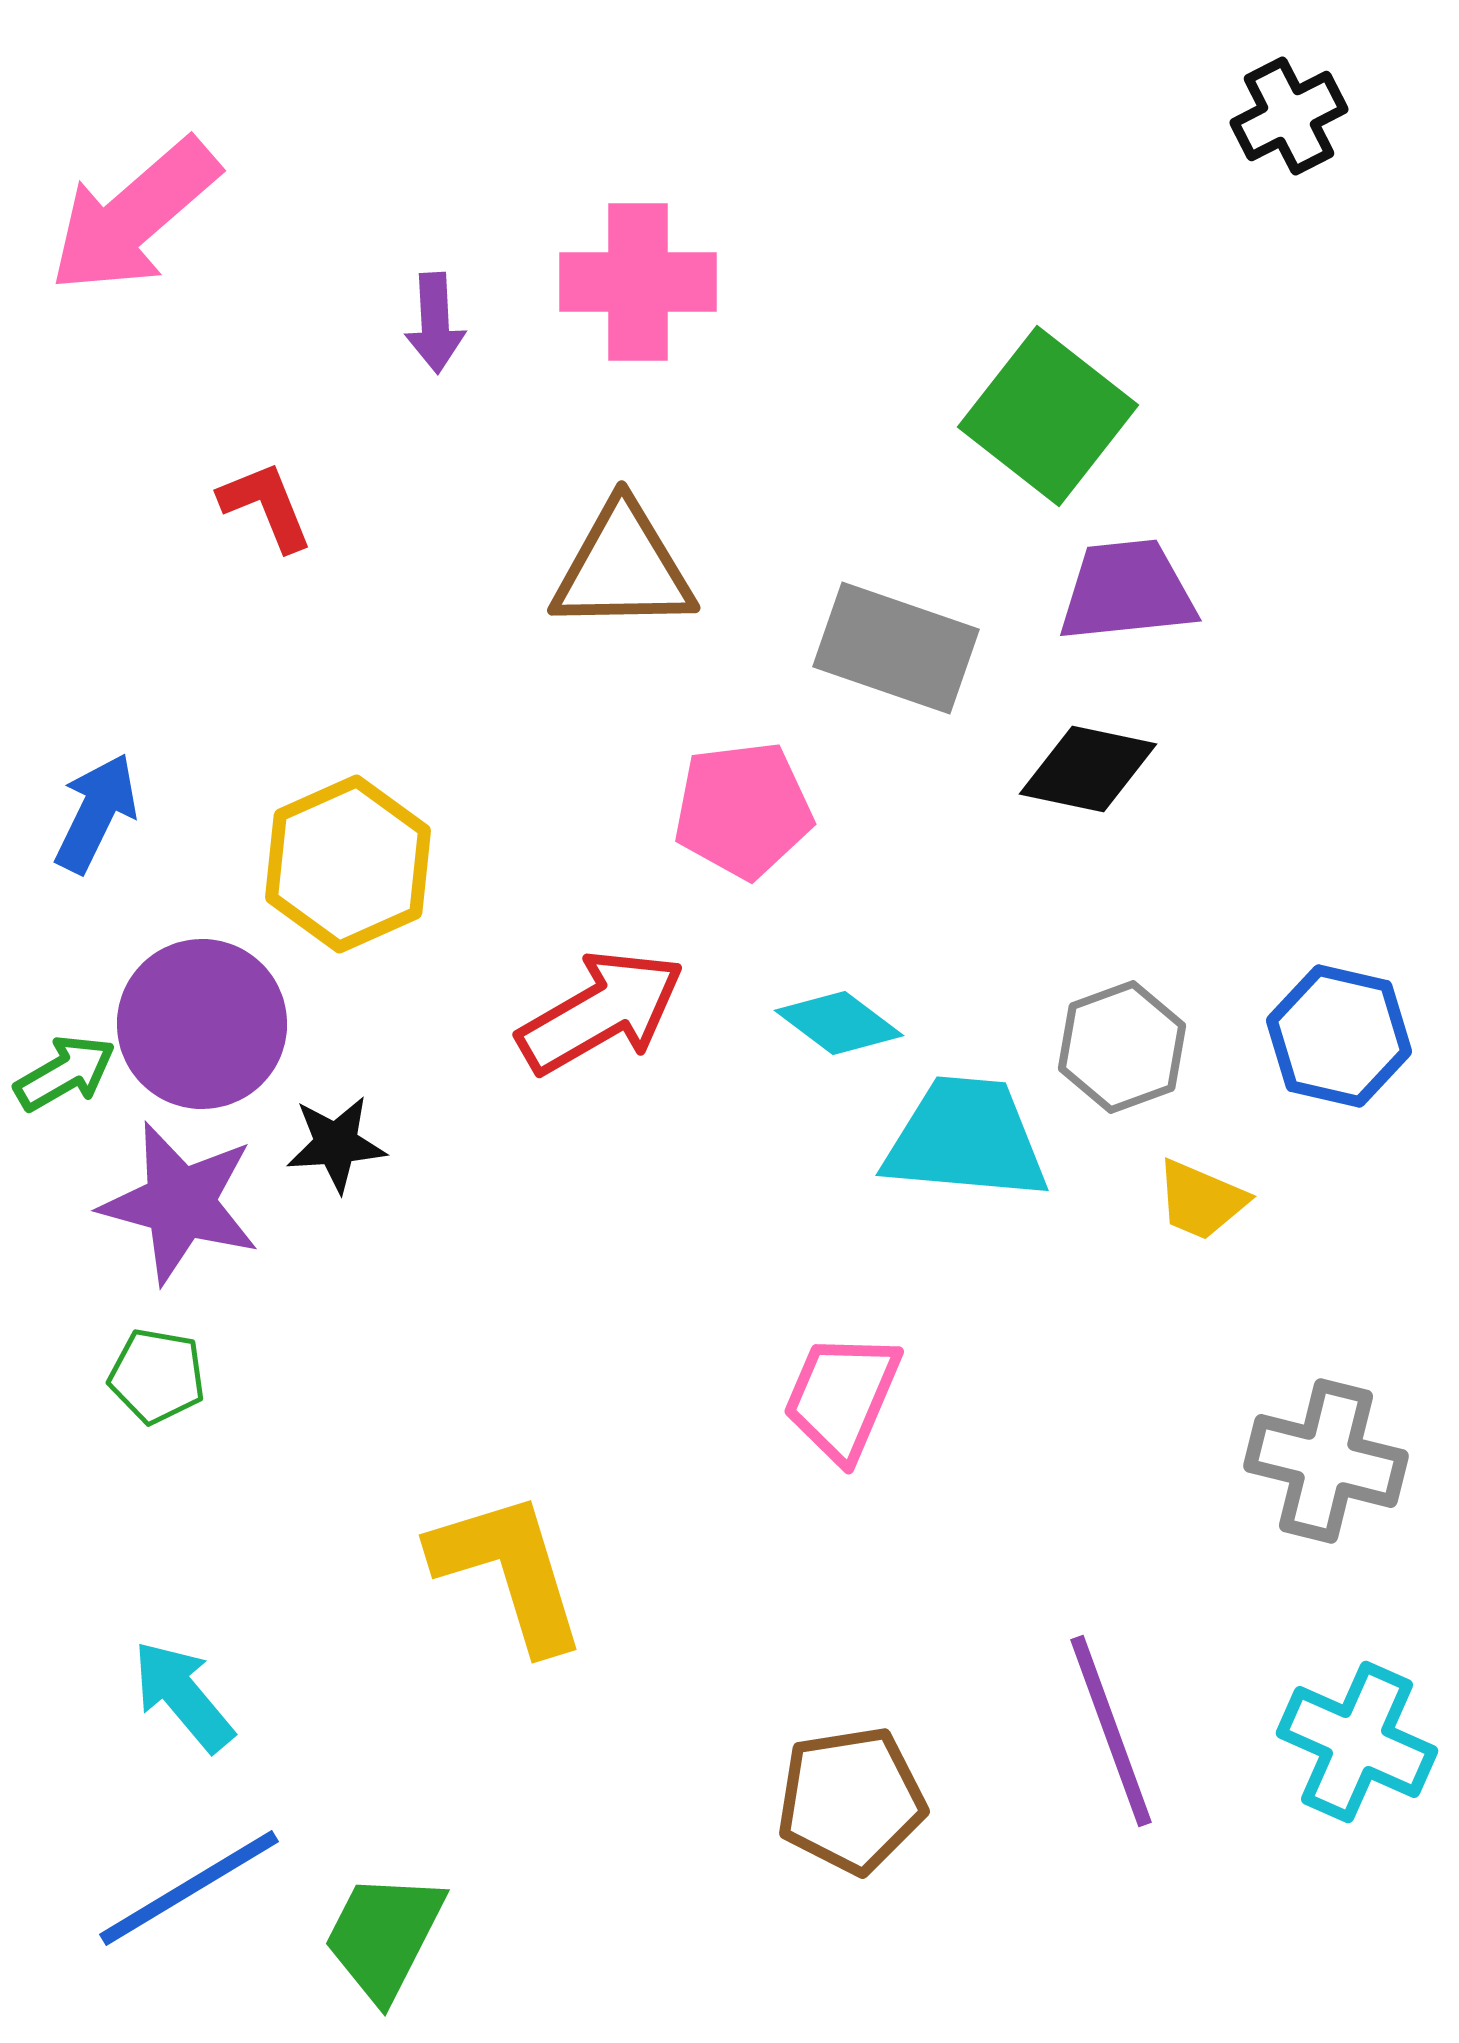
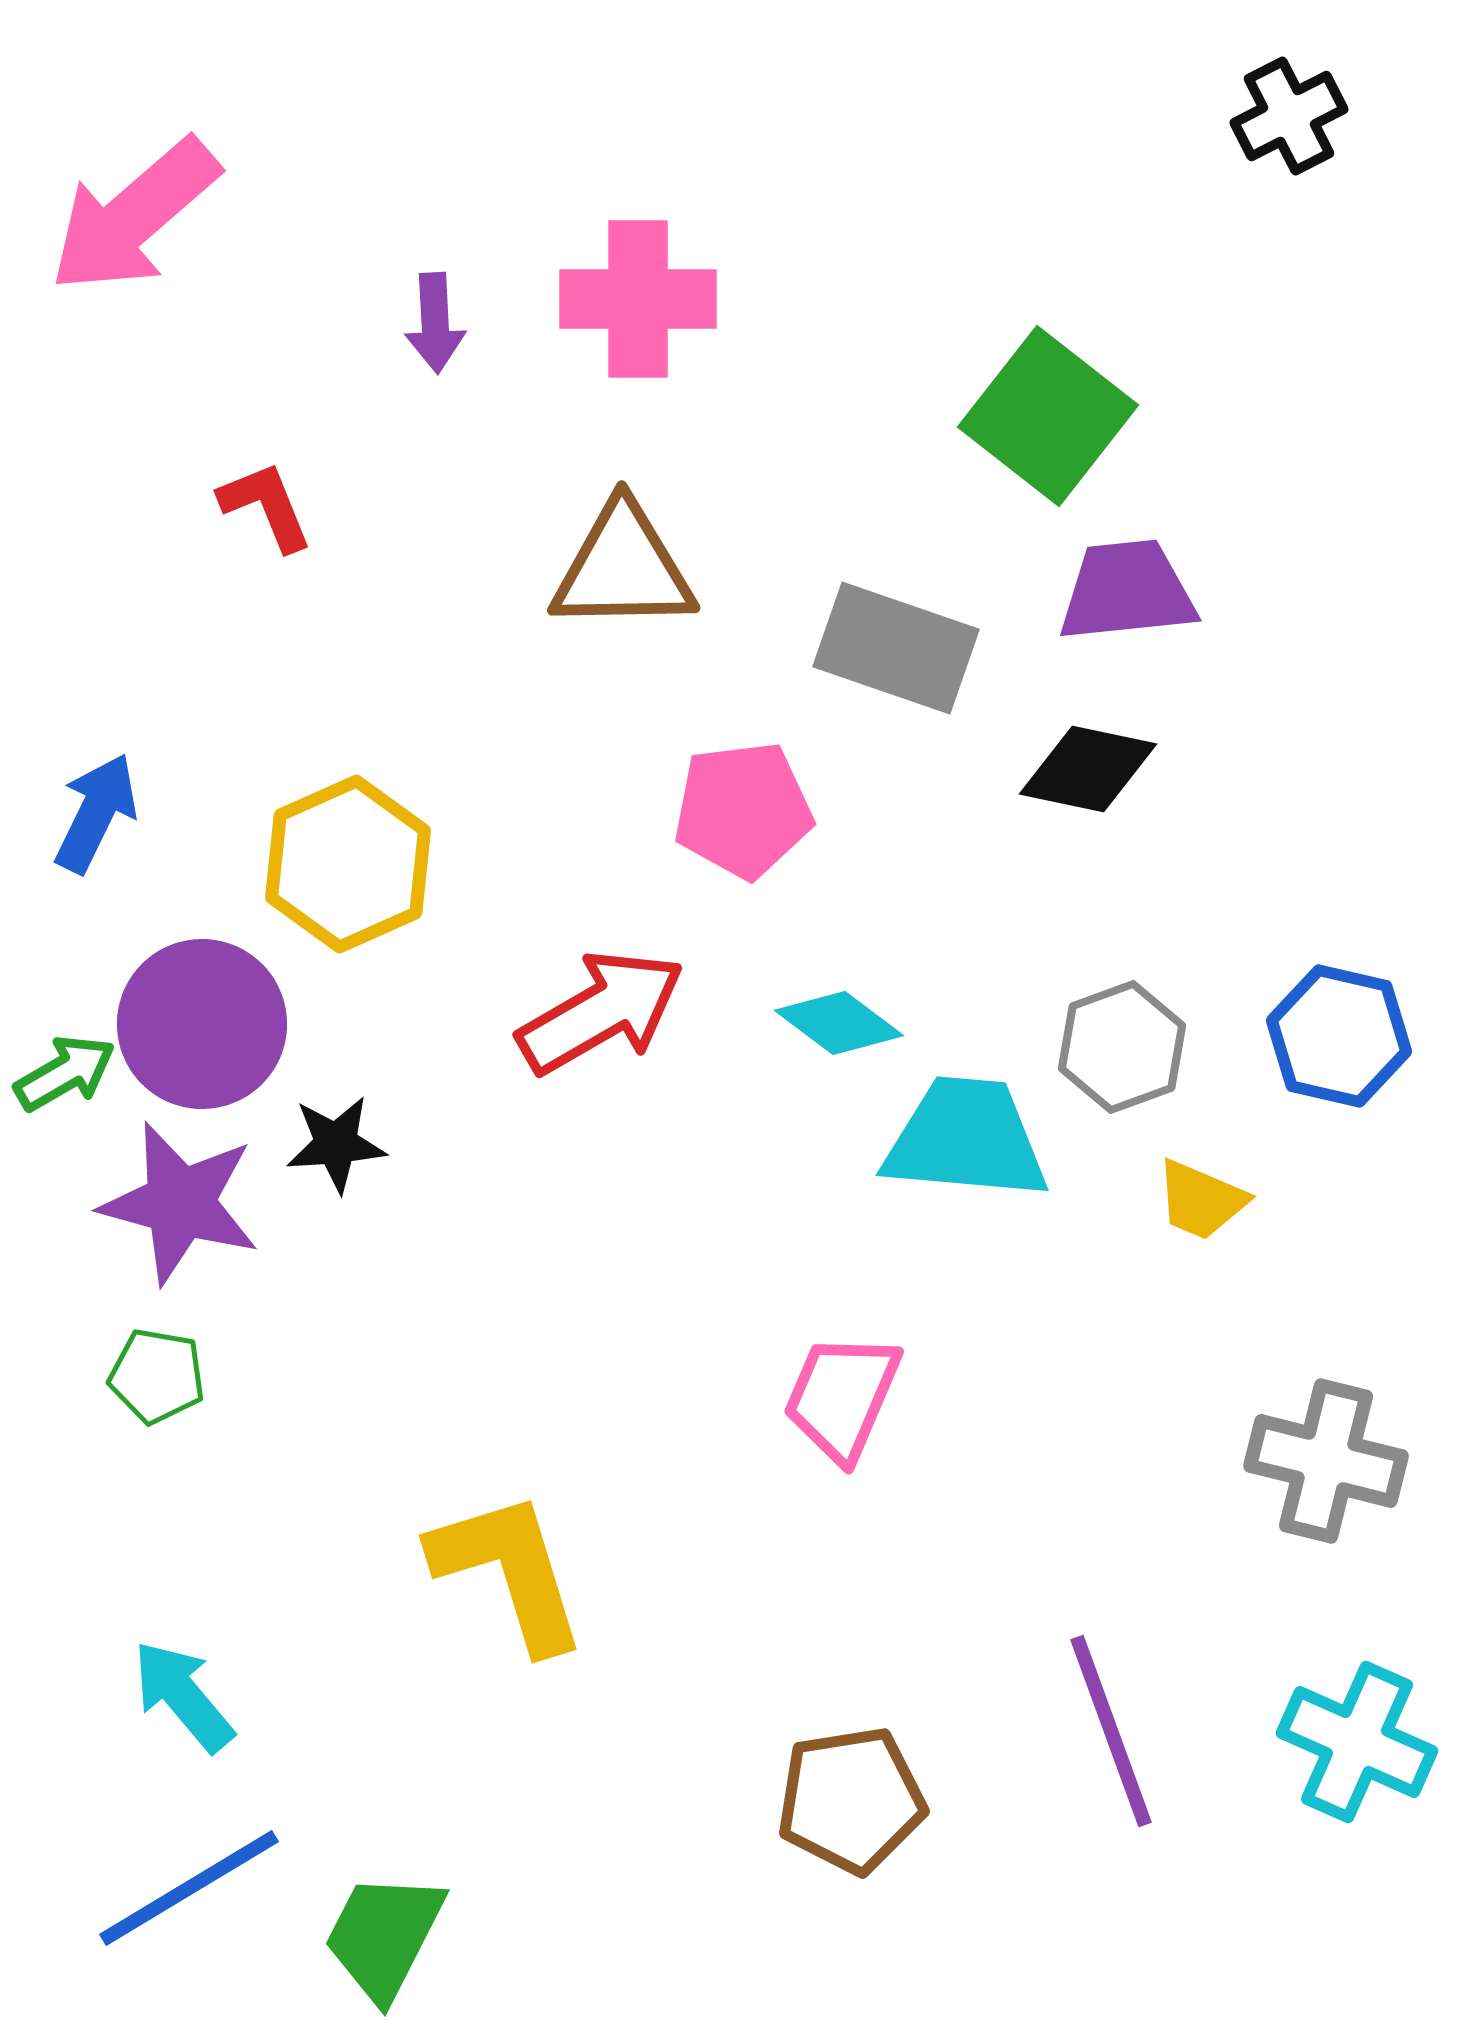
pink cross: moved 17 px down
